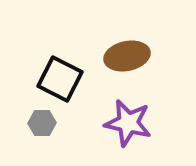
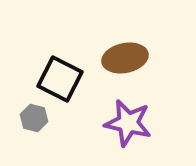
brown ellipse: moved 2 px left, 2 px down
gray hexagon: moved 8 px left, 5 px up; rotated 16 degrees clockwise
